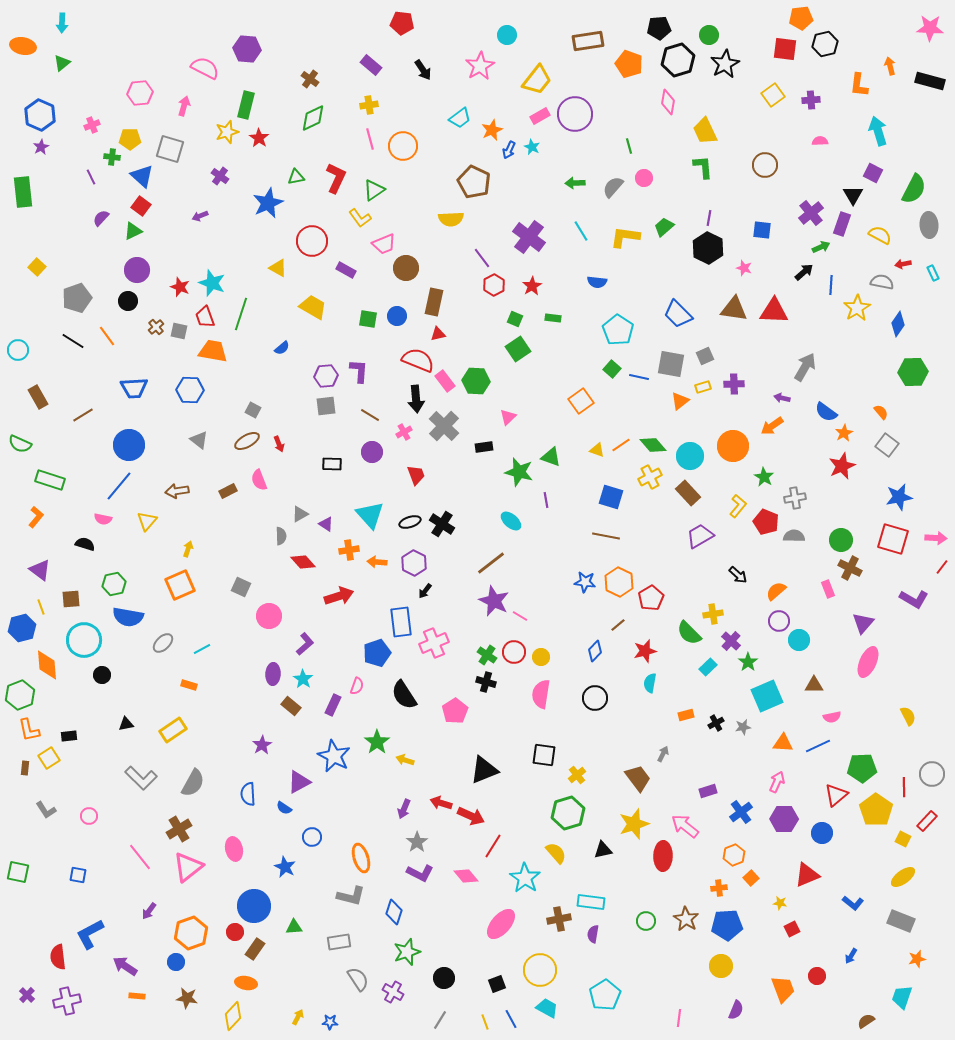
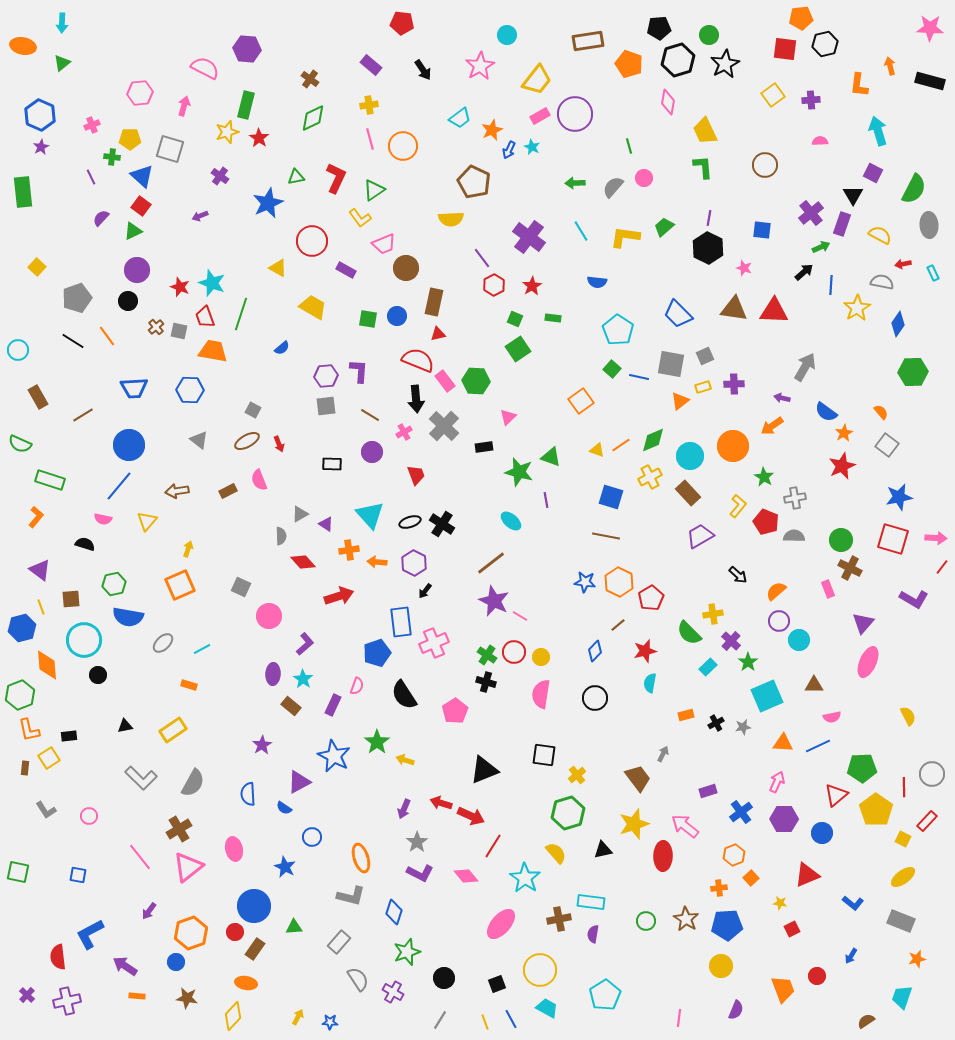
green diamond at (653, 445): moved 5 px up; rotated 72 degrees counterclockwise
black circle at (102, 675): moved 4 px left
black triangle at (126, 724): moved 1 px left, 2 px down
gray rectangle at (339, 942): rotated 40 degrees counterclockwise
